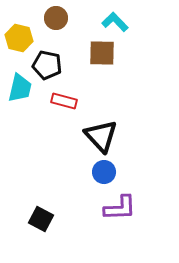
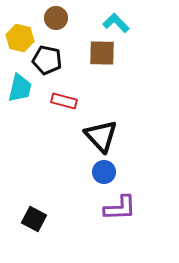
cyan L-shape: moved 1 px right, 1 px down
yellow hexagon: moved 1 px right
black pentagon: moved 5 px up
black square: moved 7 px left
